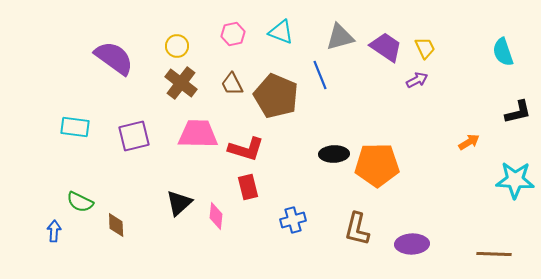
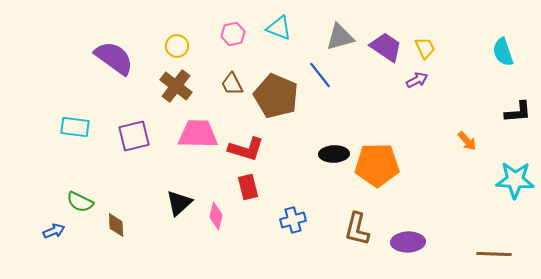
cyan triangle: moved 2 px left, 4 px up
blue line: rotated 16 degrees counterclockwise
brown cross: moved 5 px left, 3 px down
black L-shape: rotated 8 degrees clockwise
orange arrow: moved 2 px left, 1 px up; rotated 80 degrees clockwise
pink diamond: rotated 8 degrees clockwise
blue arrow: rotated 65 degrees clockwise
purple ellipse: moved 4 px left, 2 px up
